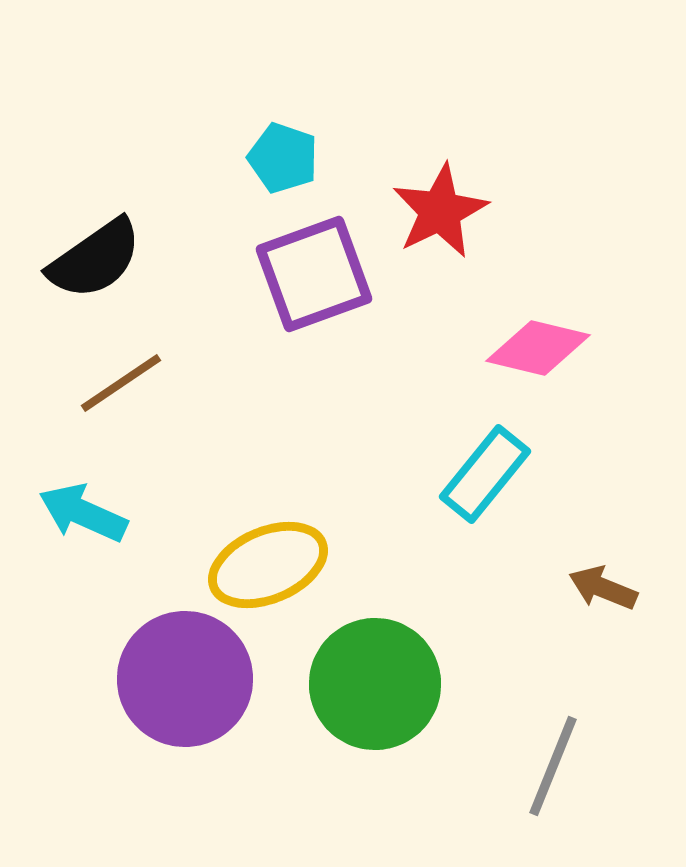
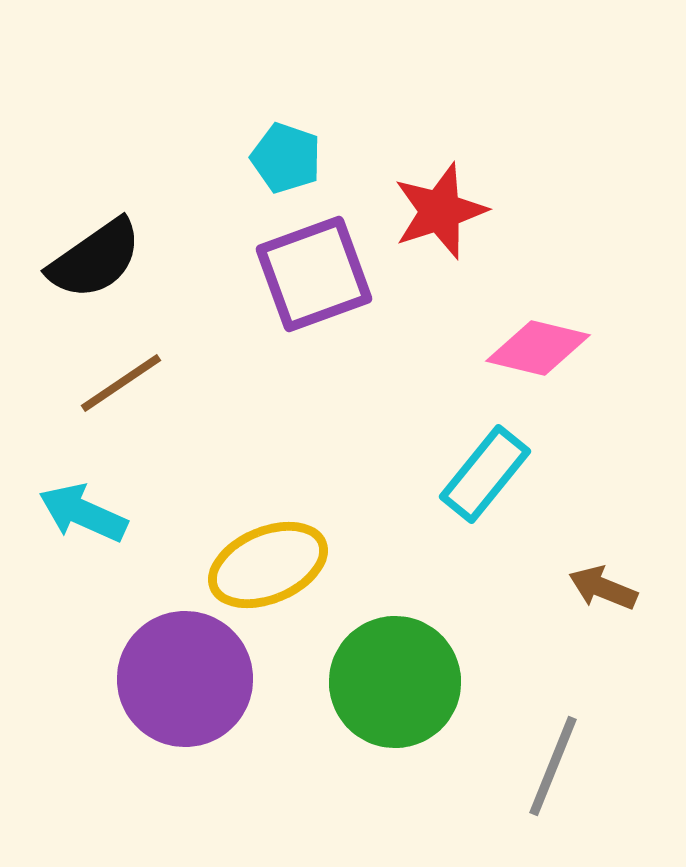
cyan pentagon: moved 3 px right
red star: rotated 8 degrees clockwise
green circle: moved 20 px right, 2 px up
